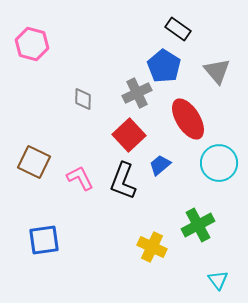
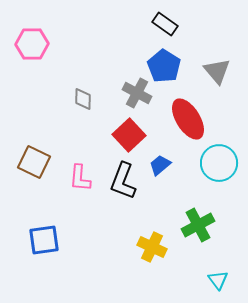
black rectangle: moved 13 px left, 5 px up
pink hexagon: rotated 16 degrees counterclockwise
gray cross: rotated 36 degrees counterclockwise
pink L-shape: rotated 148 degrees counterclockwise
